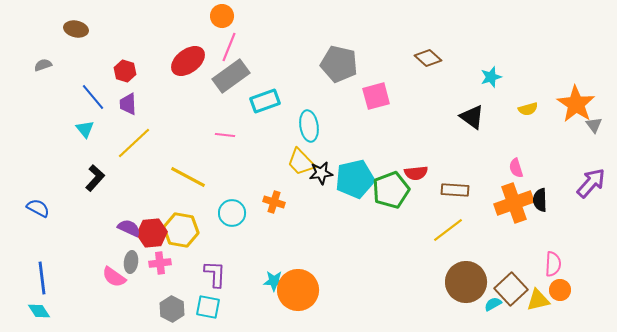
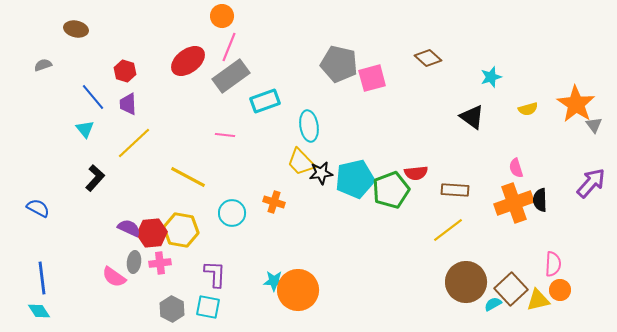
pink square at (376, 96): moved 4 px left, 18 px up
gray ellipse at (131, 262): moved 3 px right
